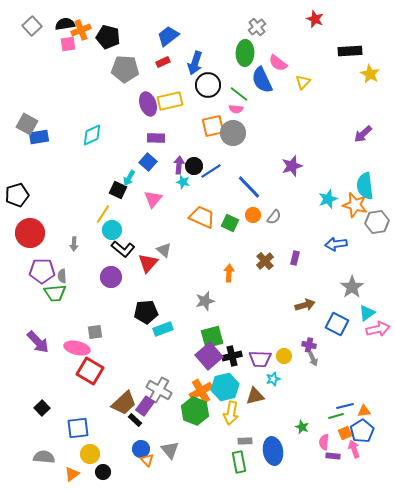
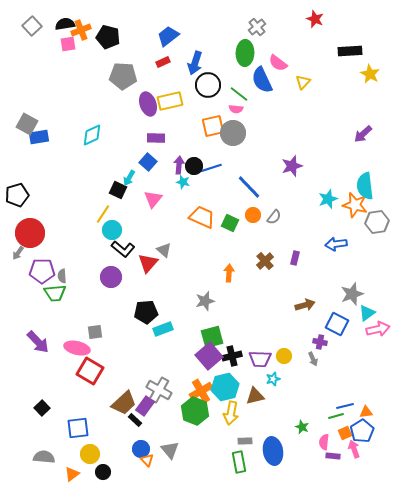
gray pentagon at (125, 69): moved 2 px left, 7 px down
blue line at (211, 171): moved 3 px up; rotated 15 degrees clockwise
gray arrow at (74, 244): moved 56 px left, 9 px down; rotated 32 degrees clockwise
gray star at (352, 287): moved 7 px down; rotated 15 degrees clockwise
purple cross at (309, 345): moved 11 px right, 3 px up
orange triangle at (364, 411): moved 2 px right, 1 px down
